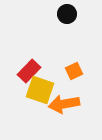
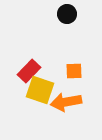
orange square: rotated 24 degrees clockwise
orange arrow: moved 2 px right, 2 px up
